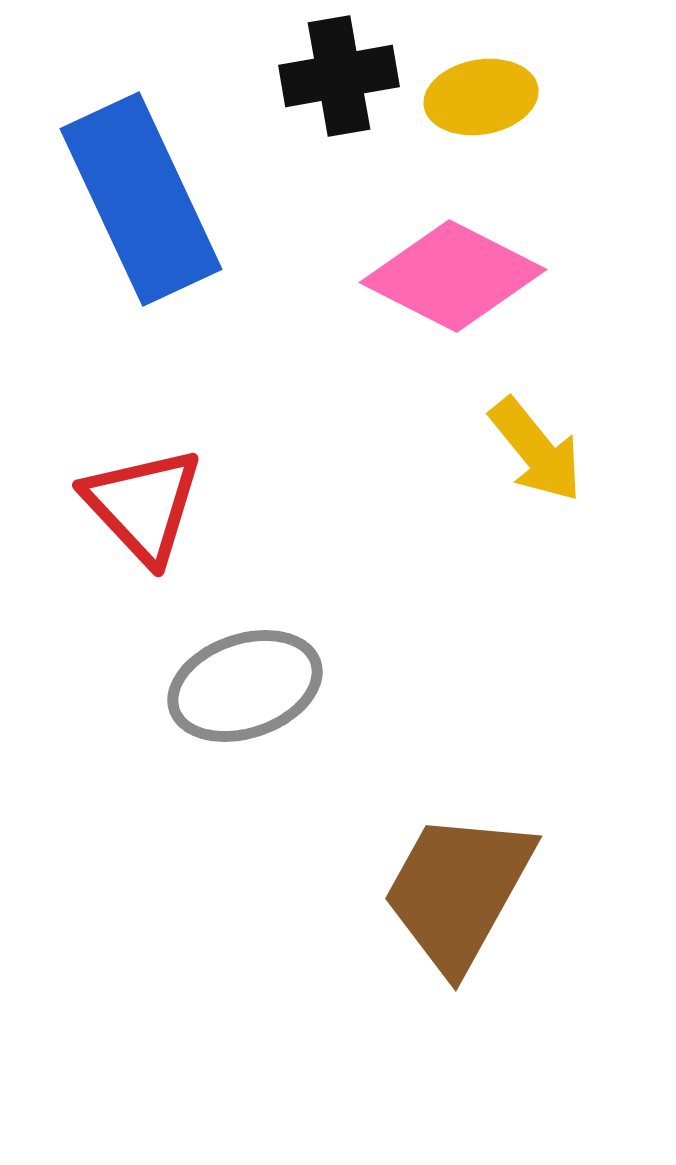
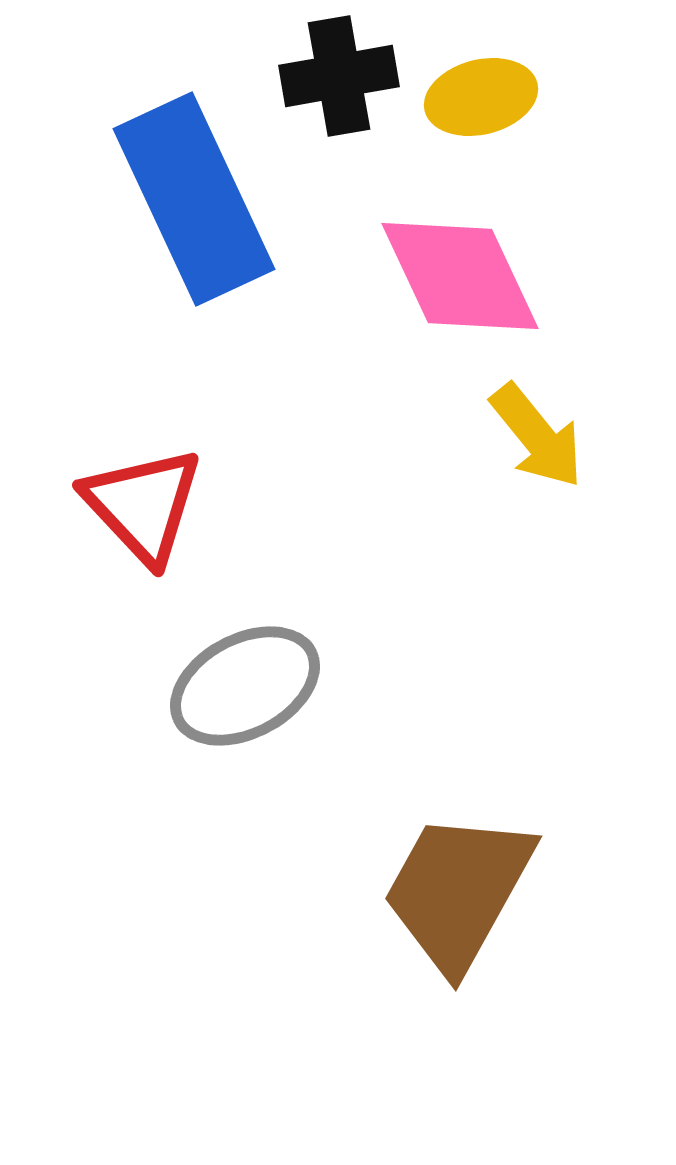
yellow ellipse: rotated 4 degrees counterclockwise
blue rectangle: moved 53 px right
pink diamond: moved 7 px right; rotated 38 degrees clockwise
yellow arrow: moved 1 px right, 14 px up
gray ellipse: rotated 9 degrees counterclockwise
